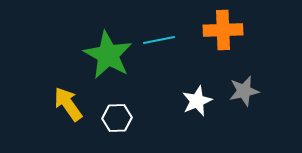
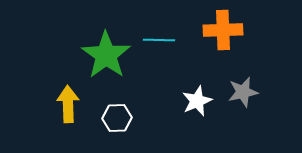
cyan line: rotated 12 degrees clockwise
green star: moved 2 px left; rotated 6 degrees clockwise
gray star: moved 1 px left, 1 px down
yellow arrow: rotated 33 degrees clockwise
